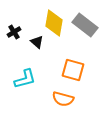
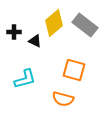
yellow diamond: rotated 40 degrees clockwise
black cross: rotated 32 degrees clockwise
black triangle: moved 2 px left, 1 px up; rotated 16 degrees counterclockwise
orange square: moved 1 px right
